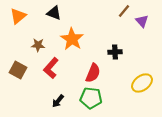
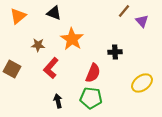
brown square: moved 6 px left, 1 px up
black arrow: rotated 128 degrees clockwise
